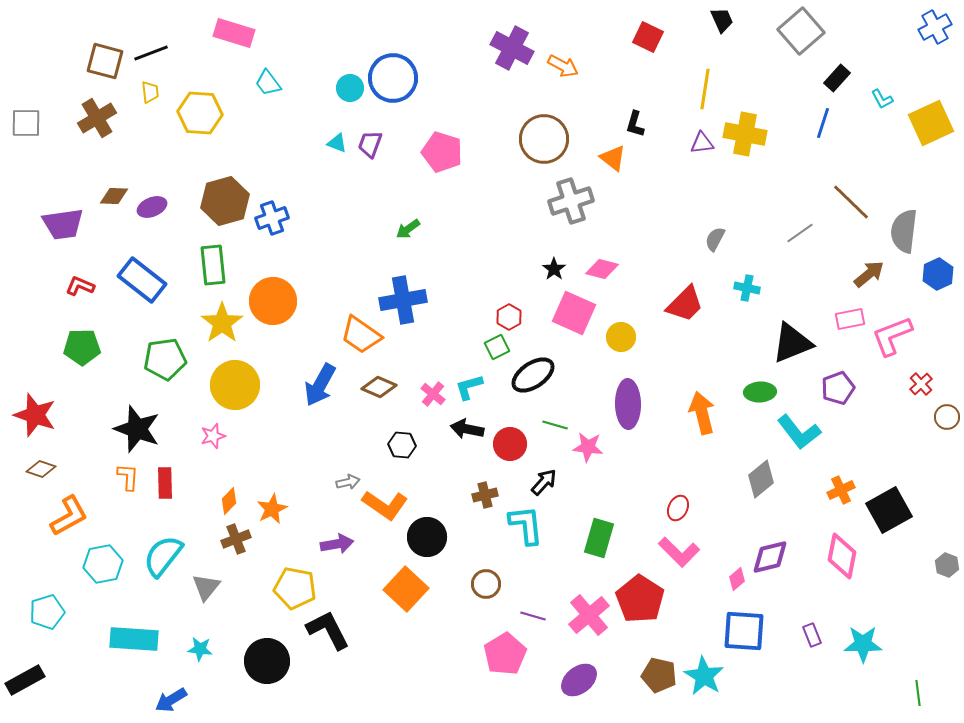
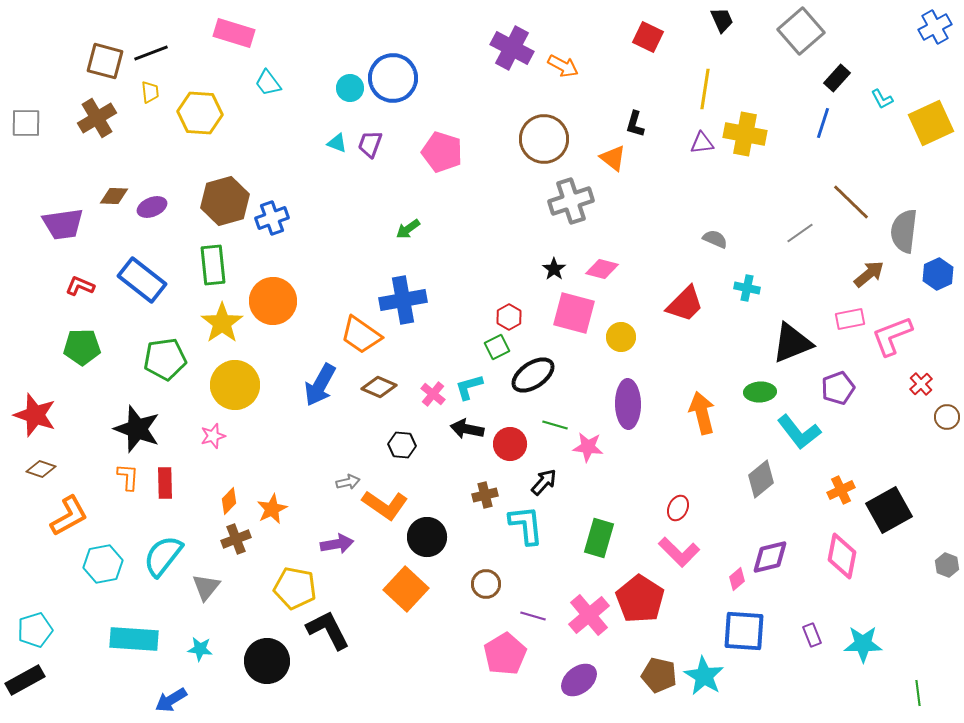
gray semicircle at (715, 239): rotated 85 degrees clockwise
pink square at (574, 313): rotated 9 degrees counterclockwise
cyan pentagon at (47, 612): moved 12 px left, 18 px down
